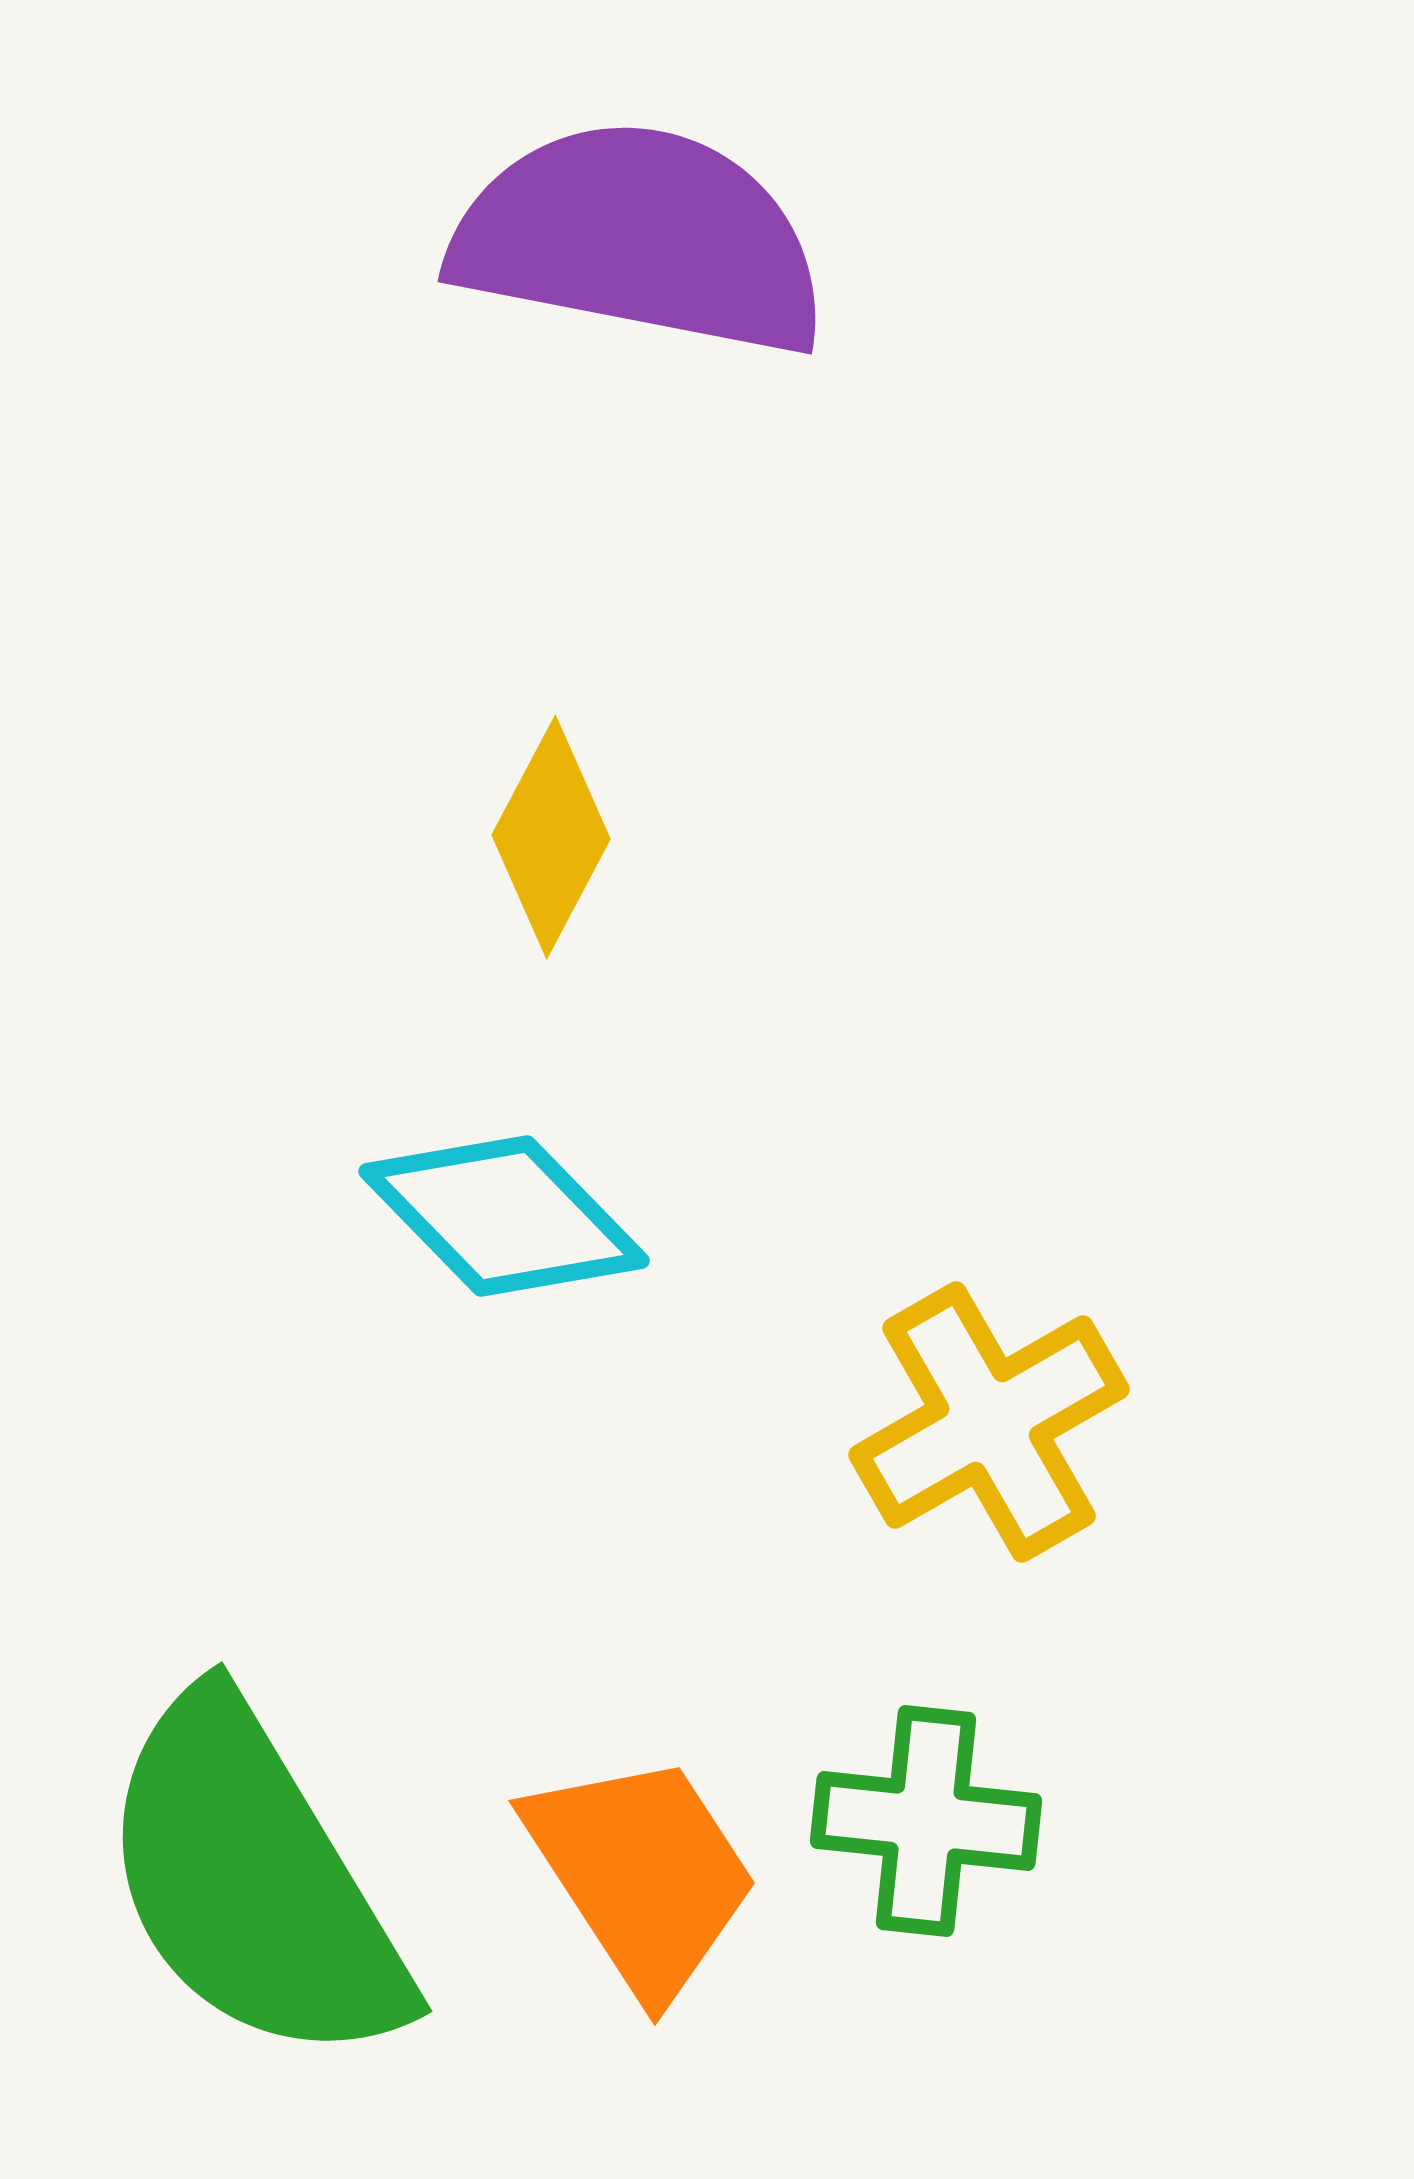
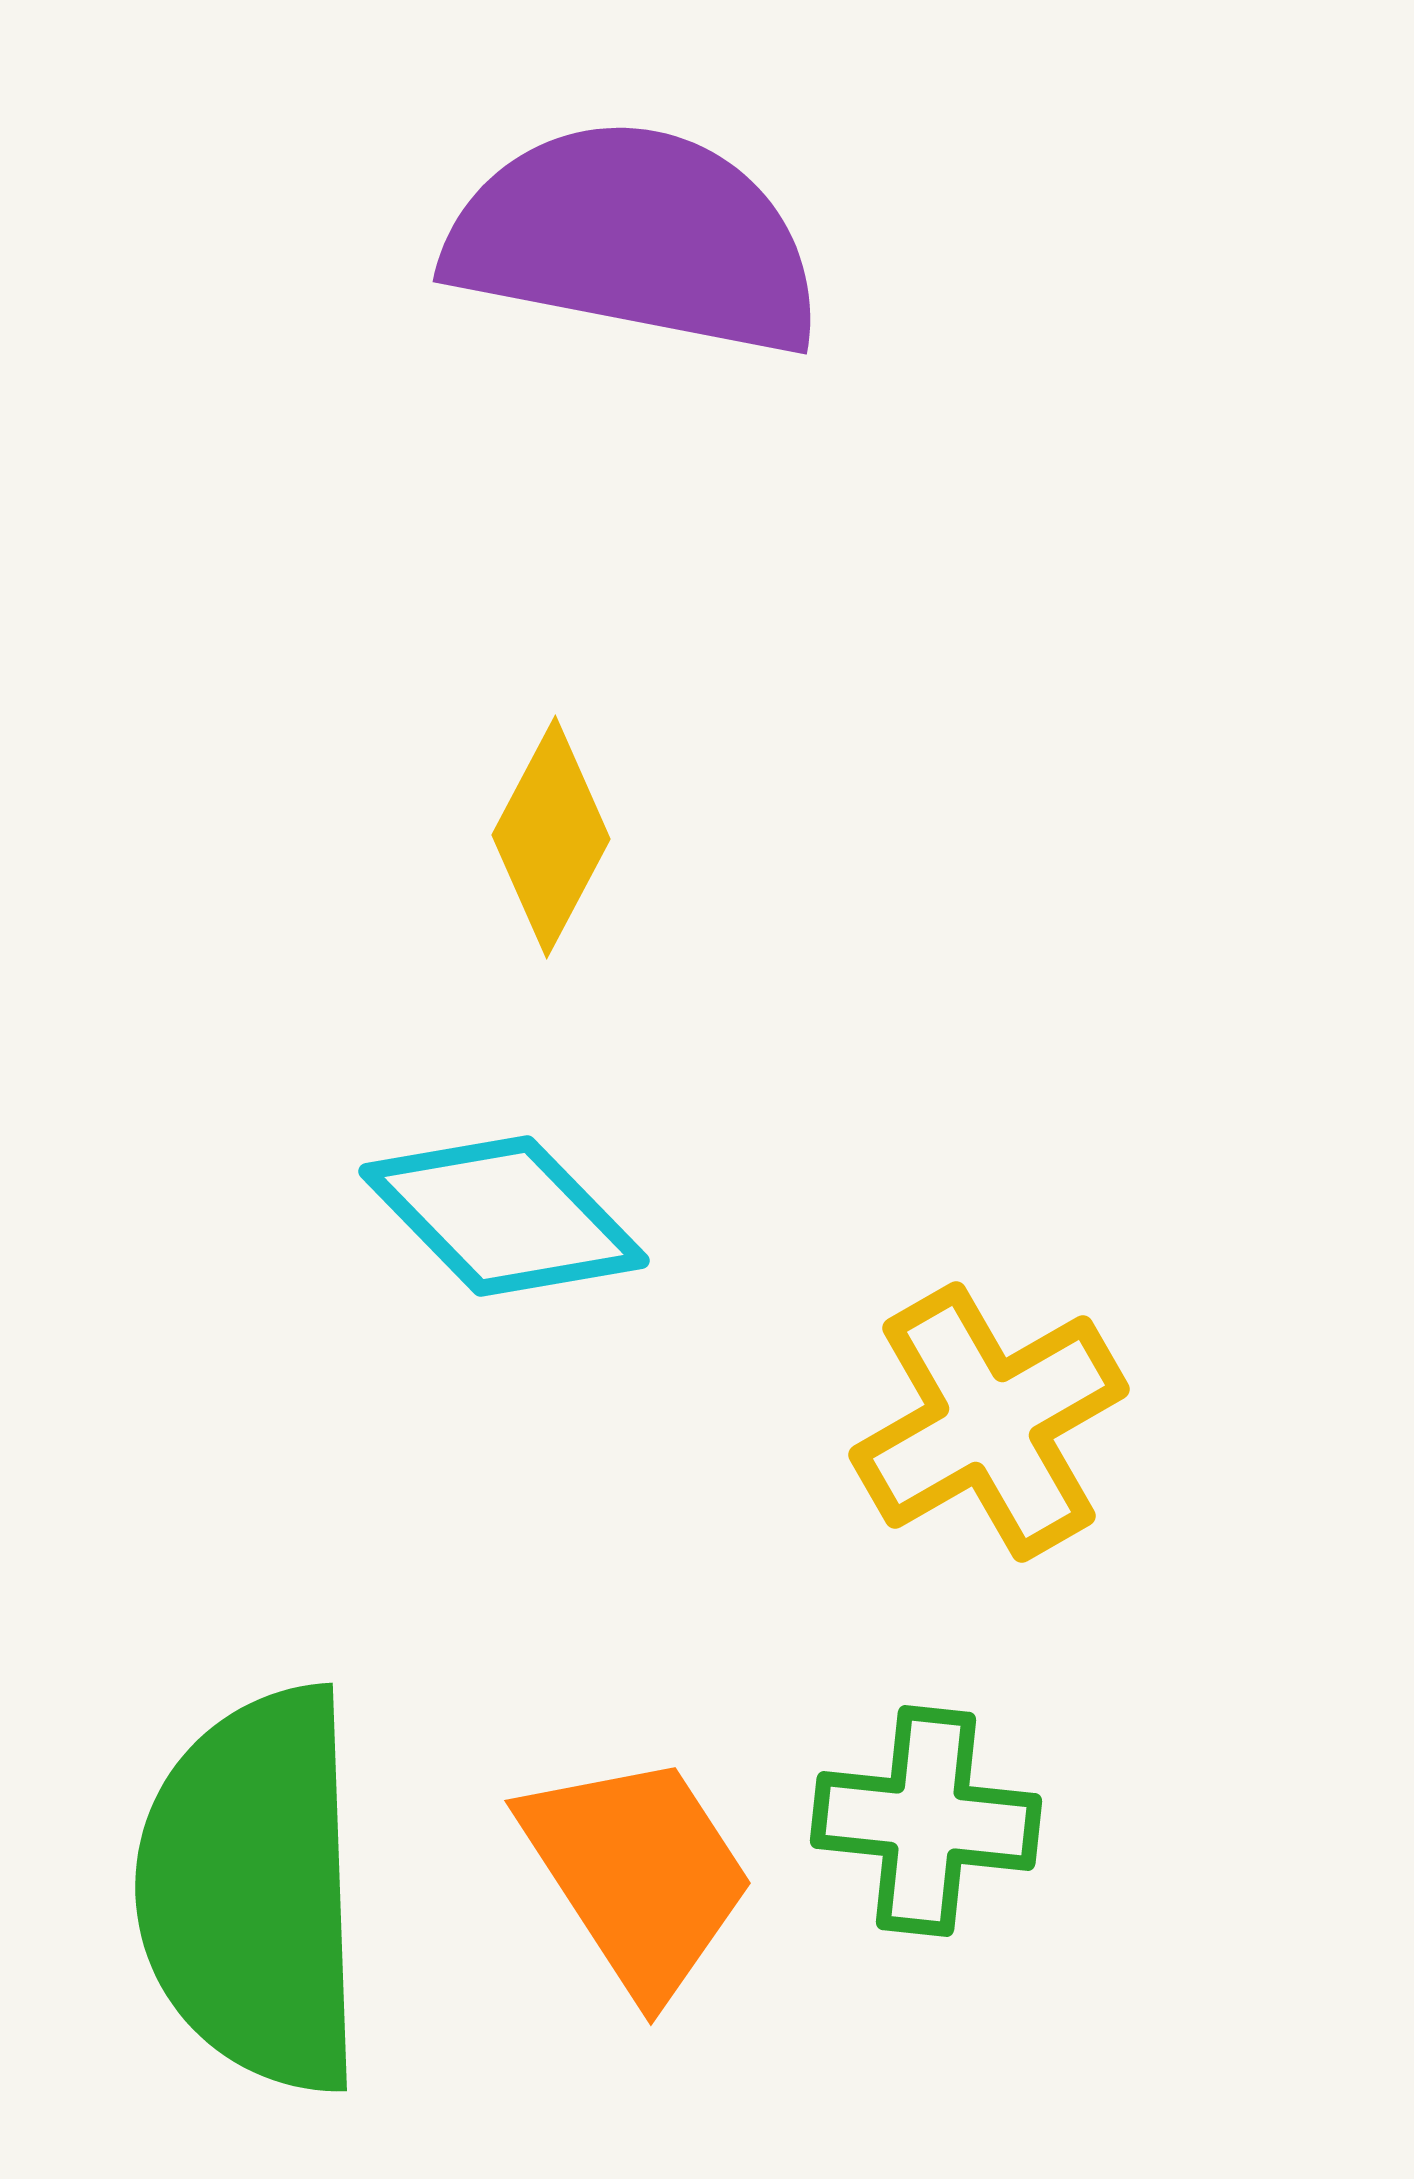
purple semicircle: moved 5 px left
orange trapezoid: moved 4 px left
green semicircle: moved 9 px down; rotated 29 degrees clockwise
